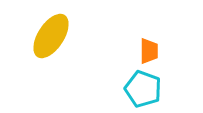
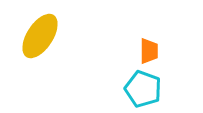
yellow ellipse: moved 11 px left
